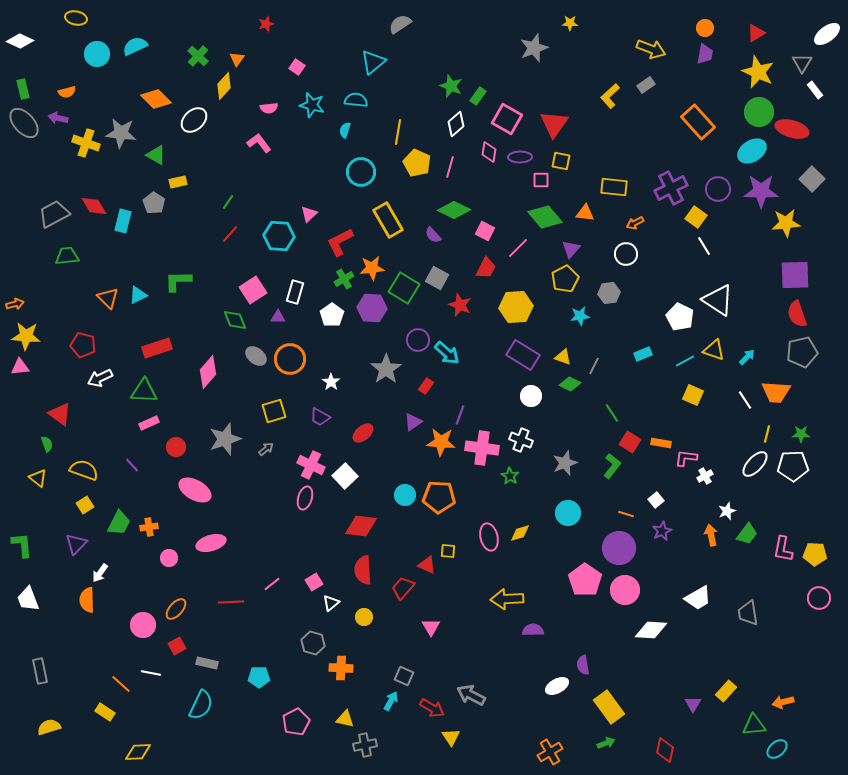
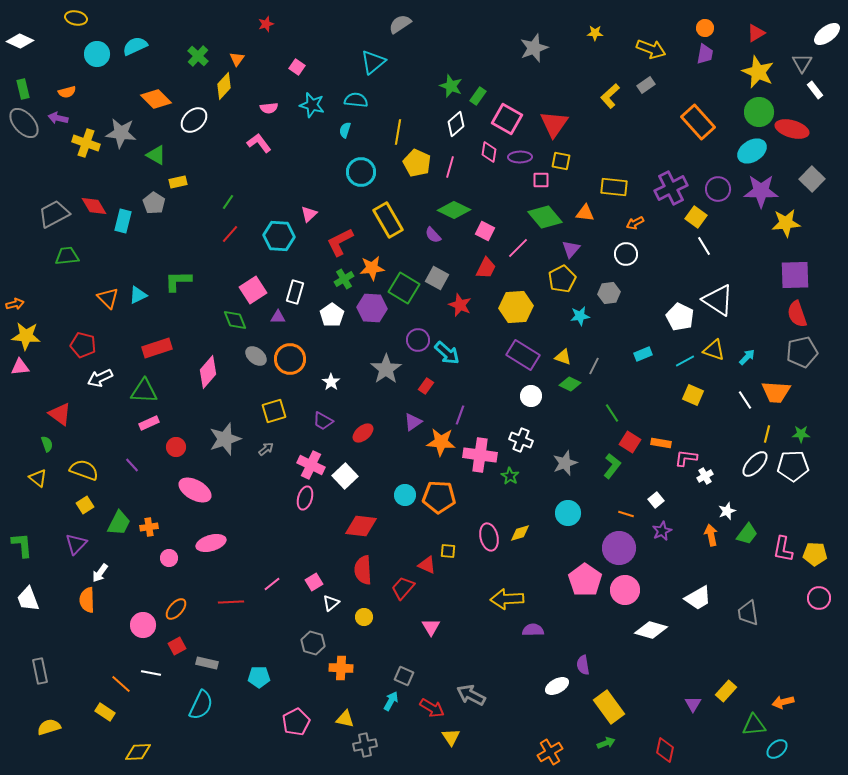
yellow star at (570, 23): moved 25 px right, 10 px down
yellow pentagon at (565, 279): moved 3 px left
purple trapezoid at (320, 417): moved 3 px right, 4 px down
pink cross at (482, 448): moved 2 px left, 7 px down
white diamond at (651, 630): rotated 12 degrees clockwise
